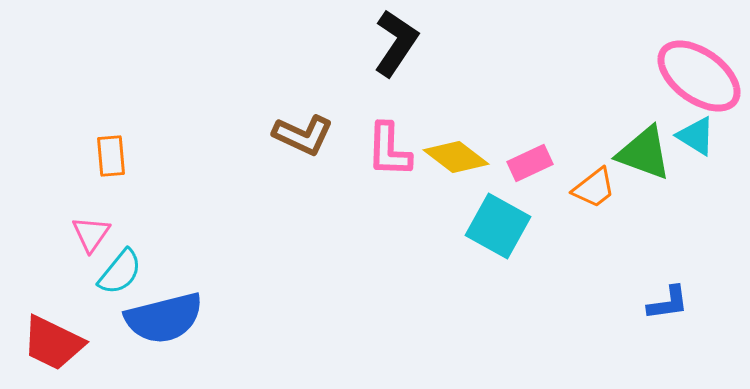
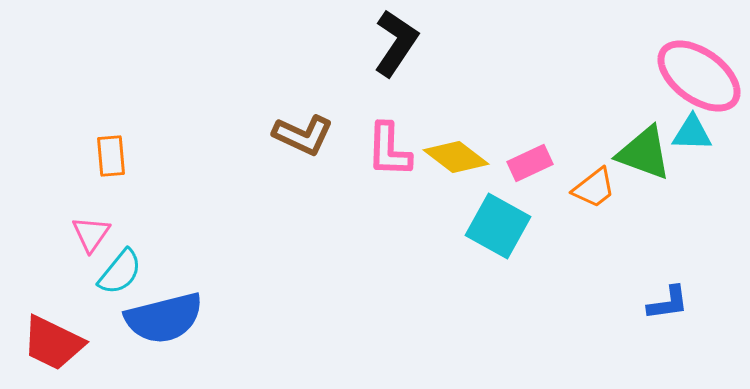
cyan triangle: moved 4 px left, 3 px up; rotated 30 degrees counterclockwise
